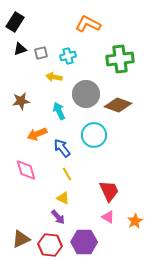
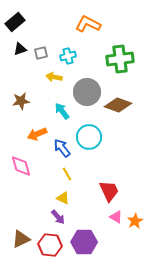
black rectangle: rotated 18 degrees clockwise
gray circle: moved 1 px right, 2 px up
cyan arrow: moved 3 px right; rotated 12 degrees counterclockwise
cyan circle: moved 5 px left, 2 px down
pink diamond: moved 5 px left, 4 px up
pink triangle: moved 8 px right
